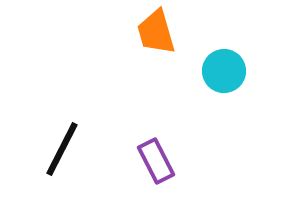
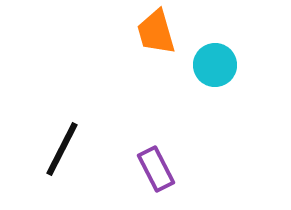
cyan circle: moved 9 px left, 6 px up
purple rectangle: moved 8 px down
